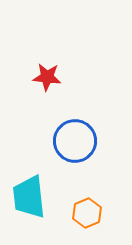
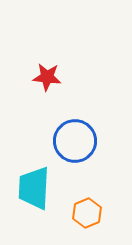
cyan trapezoid: moved 5 px right, 9 px up; rotated 9 degrees clockwise
